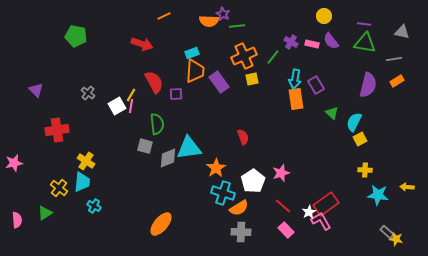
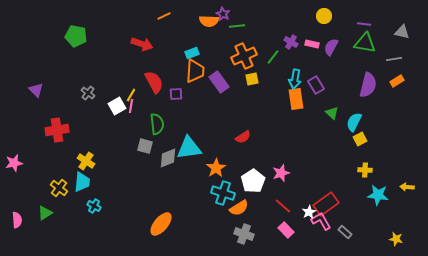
purple semicircle at (331, 41): moved 6 px down; rotated 66 degrees clockwise
red semicircle at (243, 137): rotated 77 degrees clockwise
gray cross at (241, 232): moved 3 px right, 2 px down; rotated 18 degrees clockwise
gray rectangle at (387, 232): moved 42 px left
